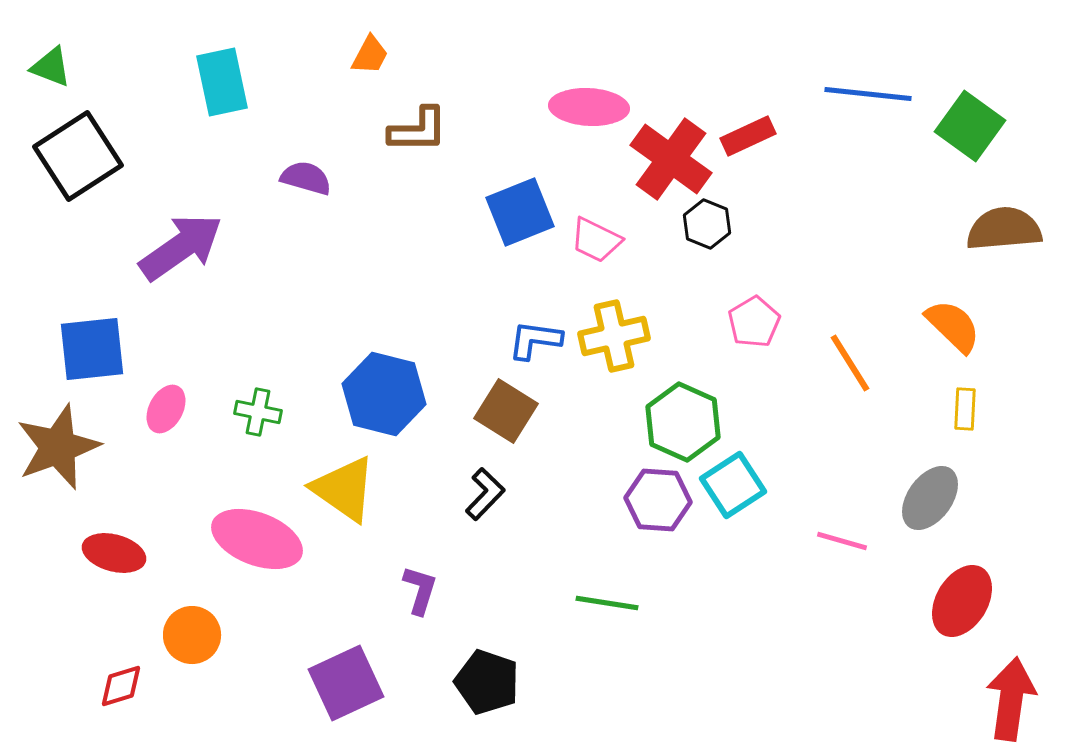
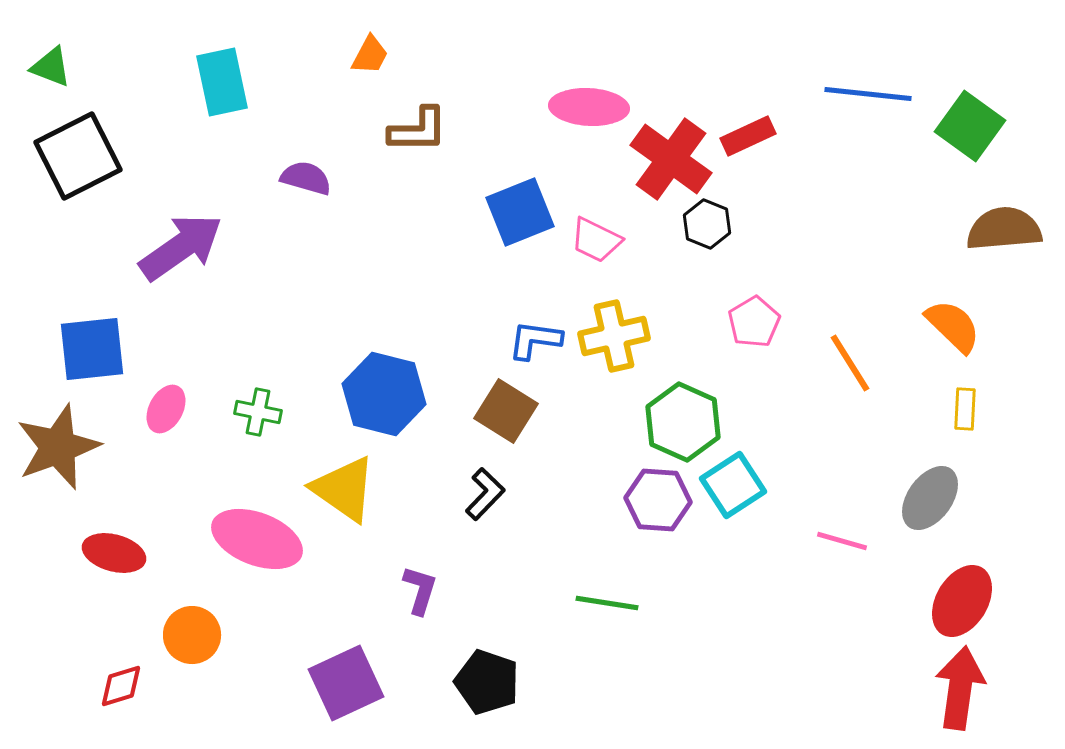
black square at (78, 156): rotated 6 degrees clockwise
red arrow at (1011, 699): moved 51 px left, 11 px up
